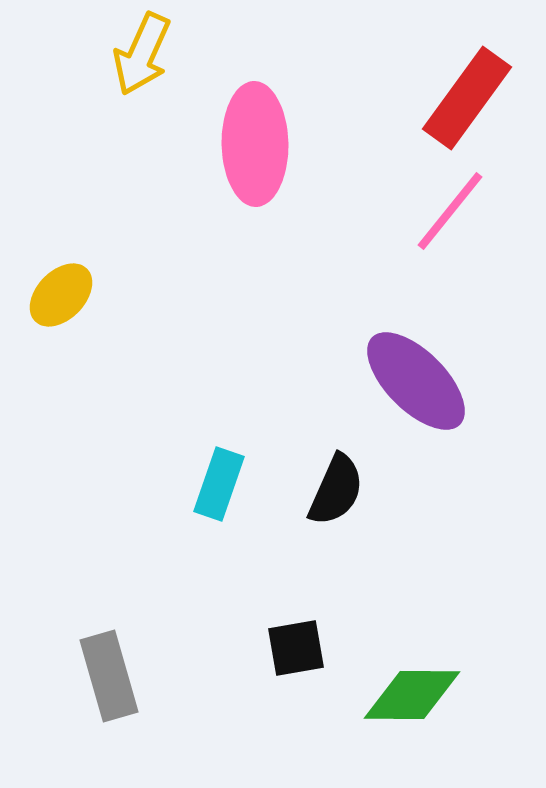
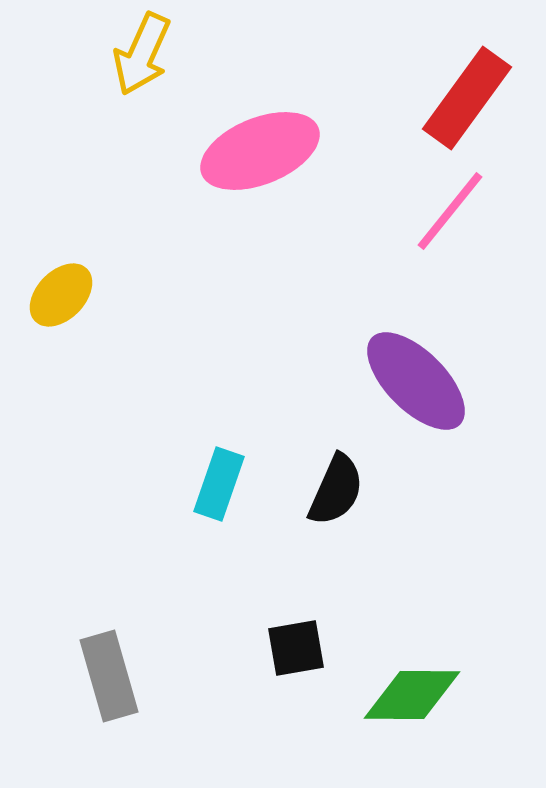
pink ellipse: moved 5 px right, 7 px down; rotated 69 degrees clockwise
